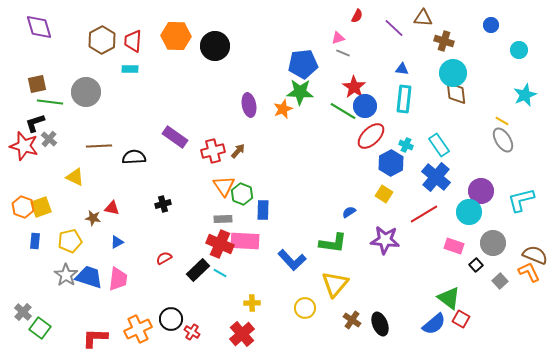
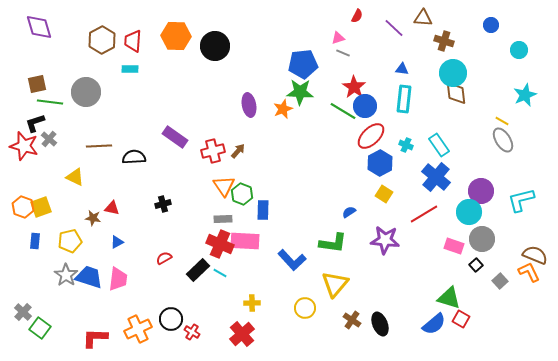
blue hexagon at (391, 163): moved 11 px left
gray circle at (493, 243): moved 11 px left, 4 px up
green triangle at (449, 298): rotated 20 degrees counterclockwise
